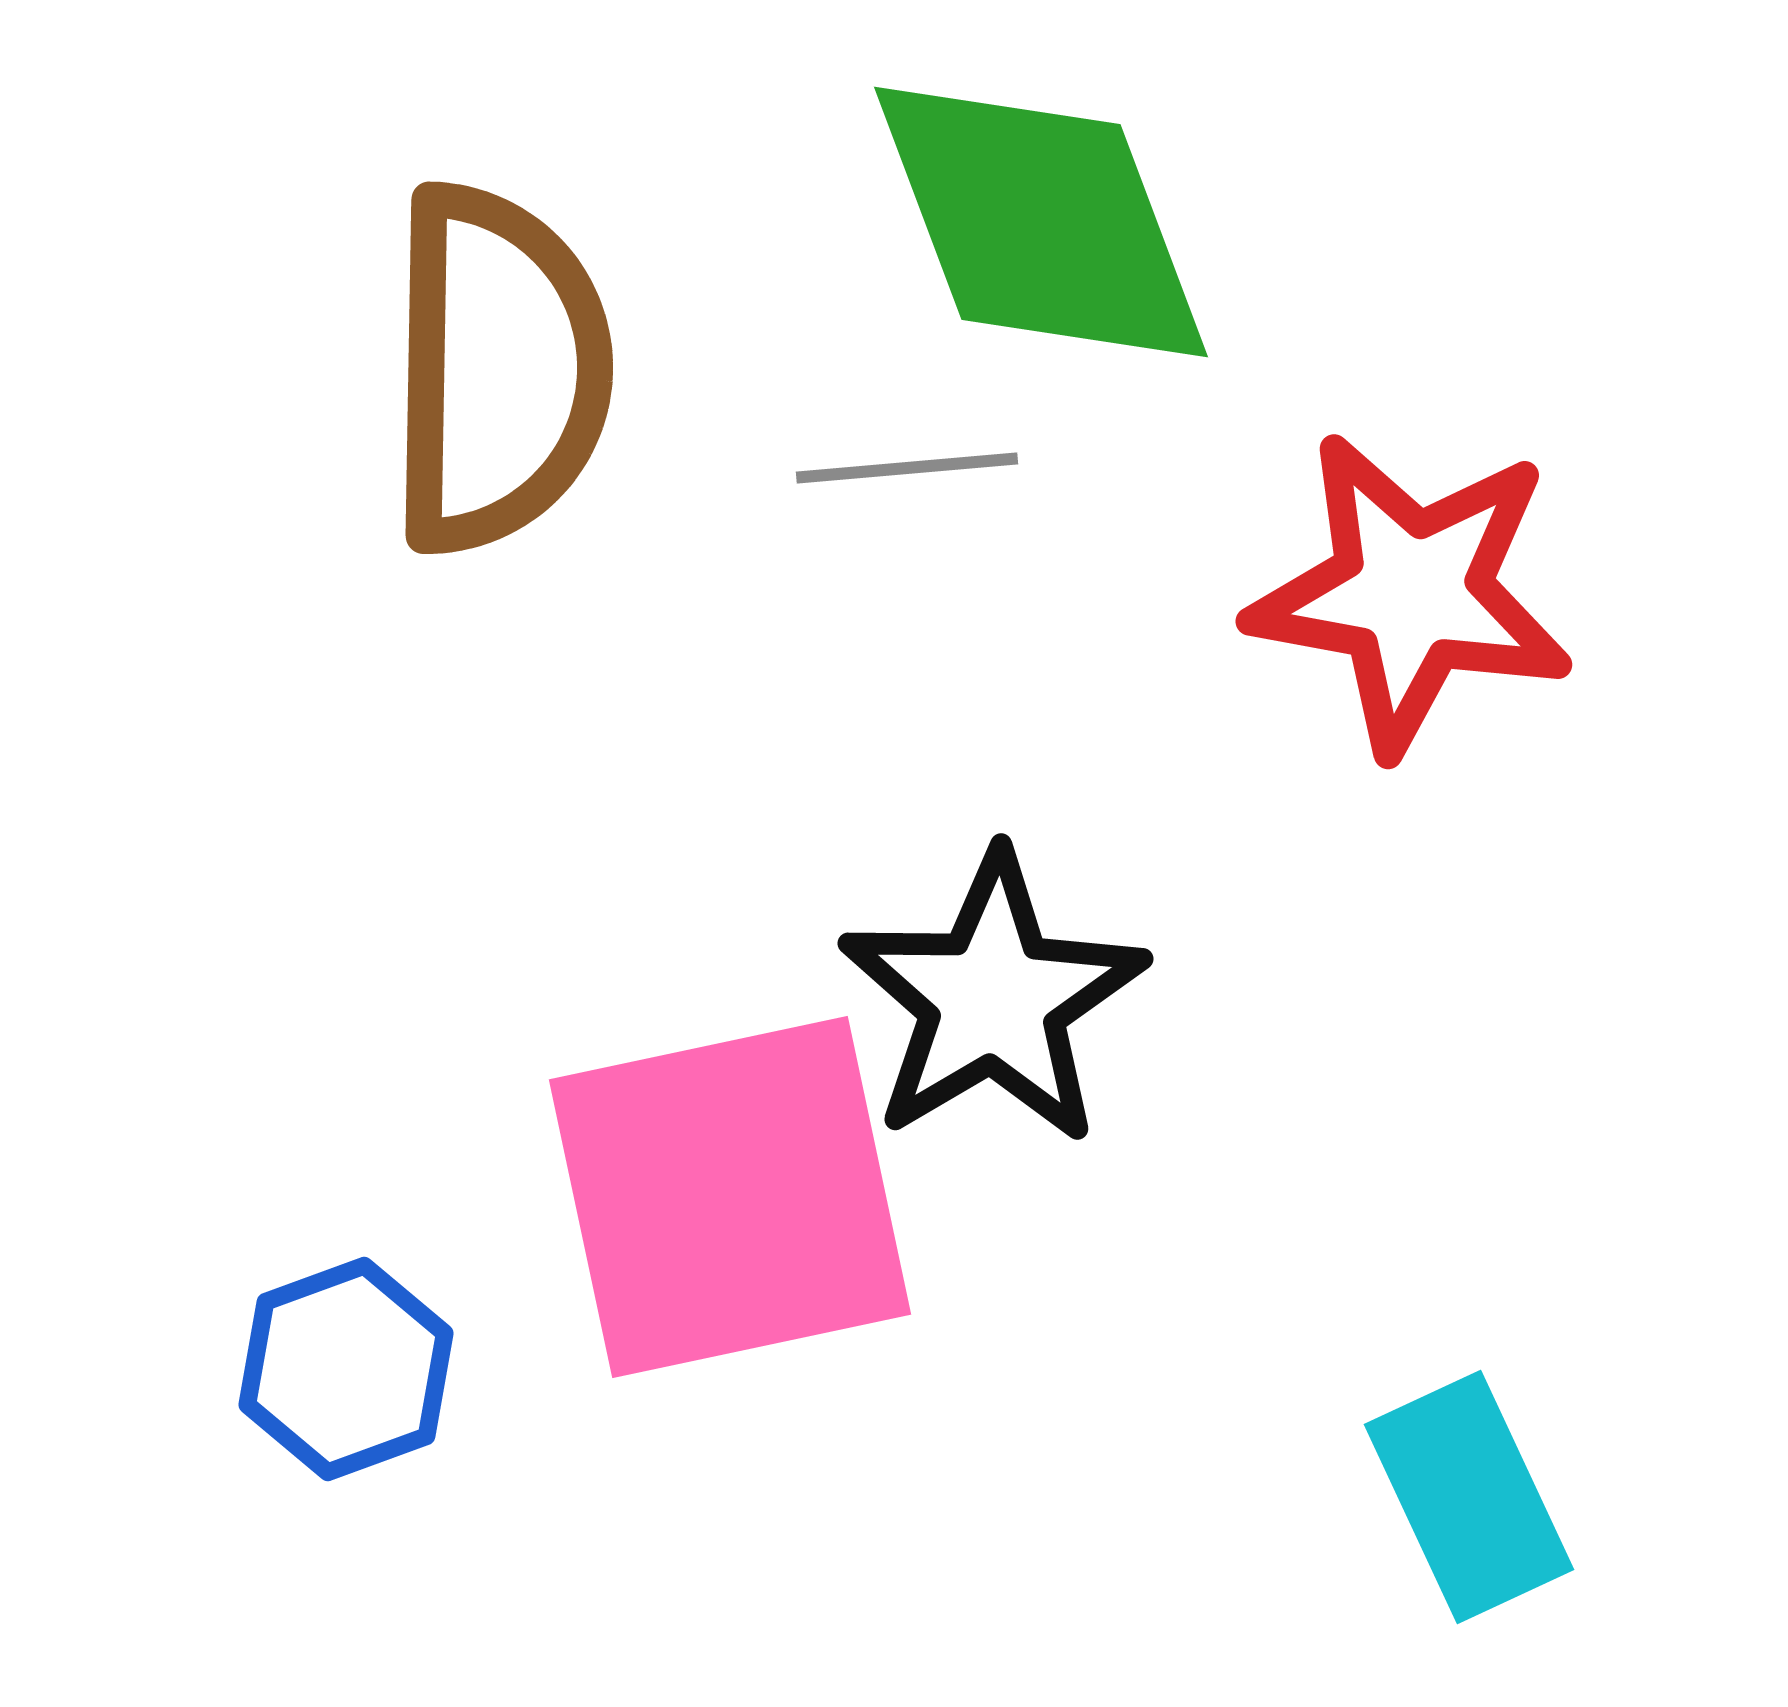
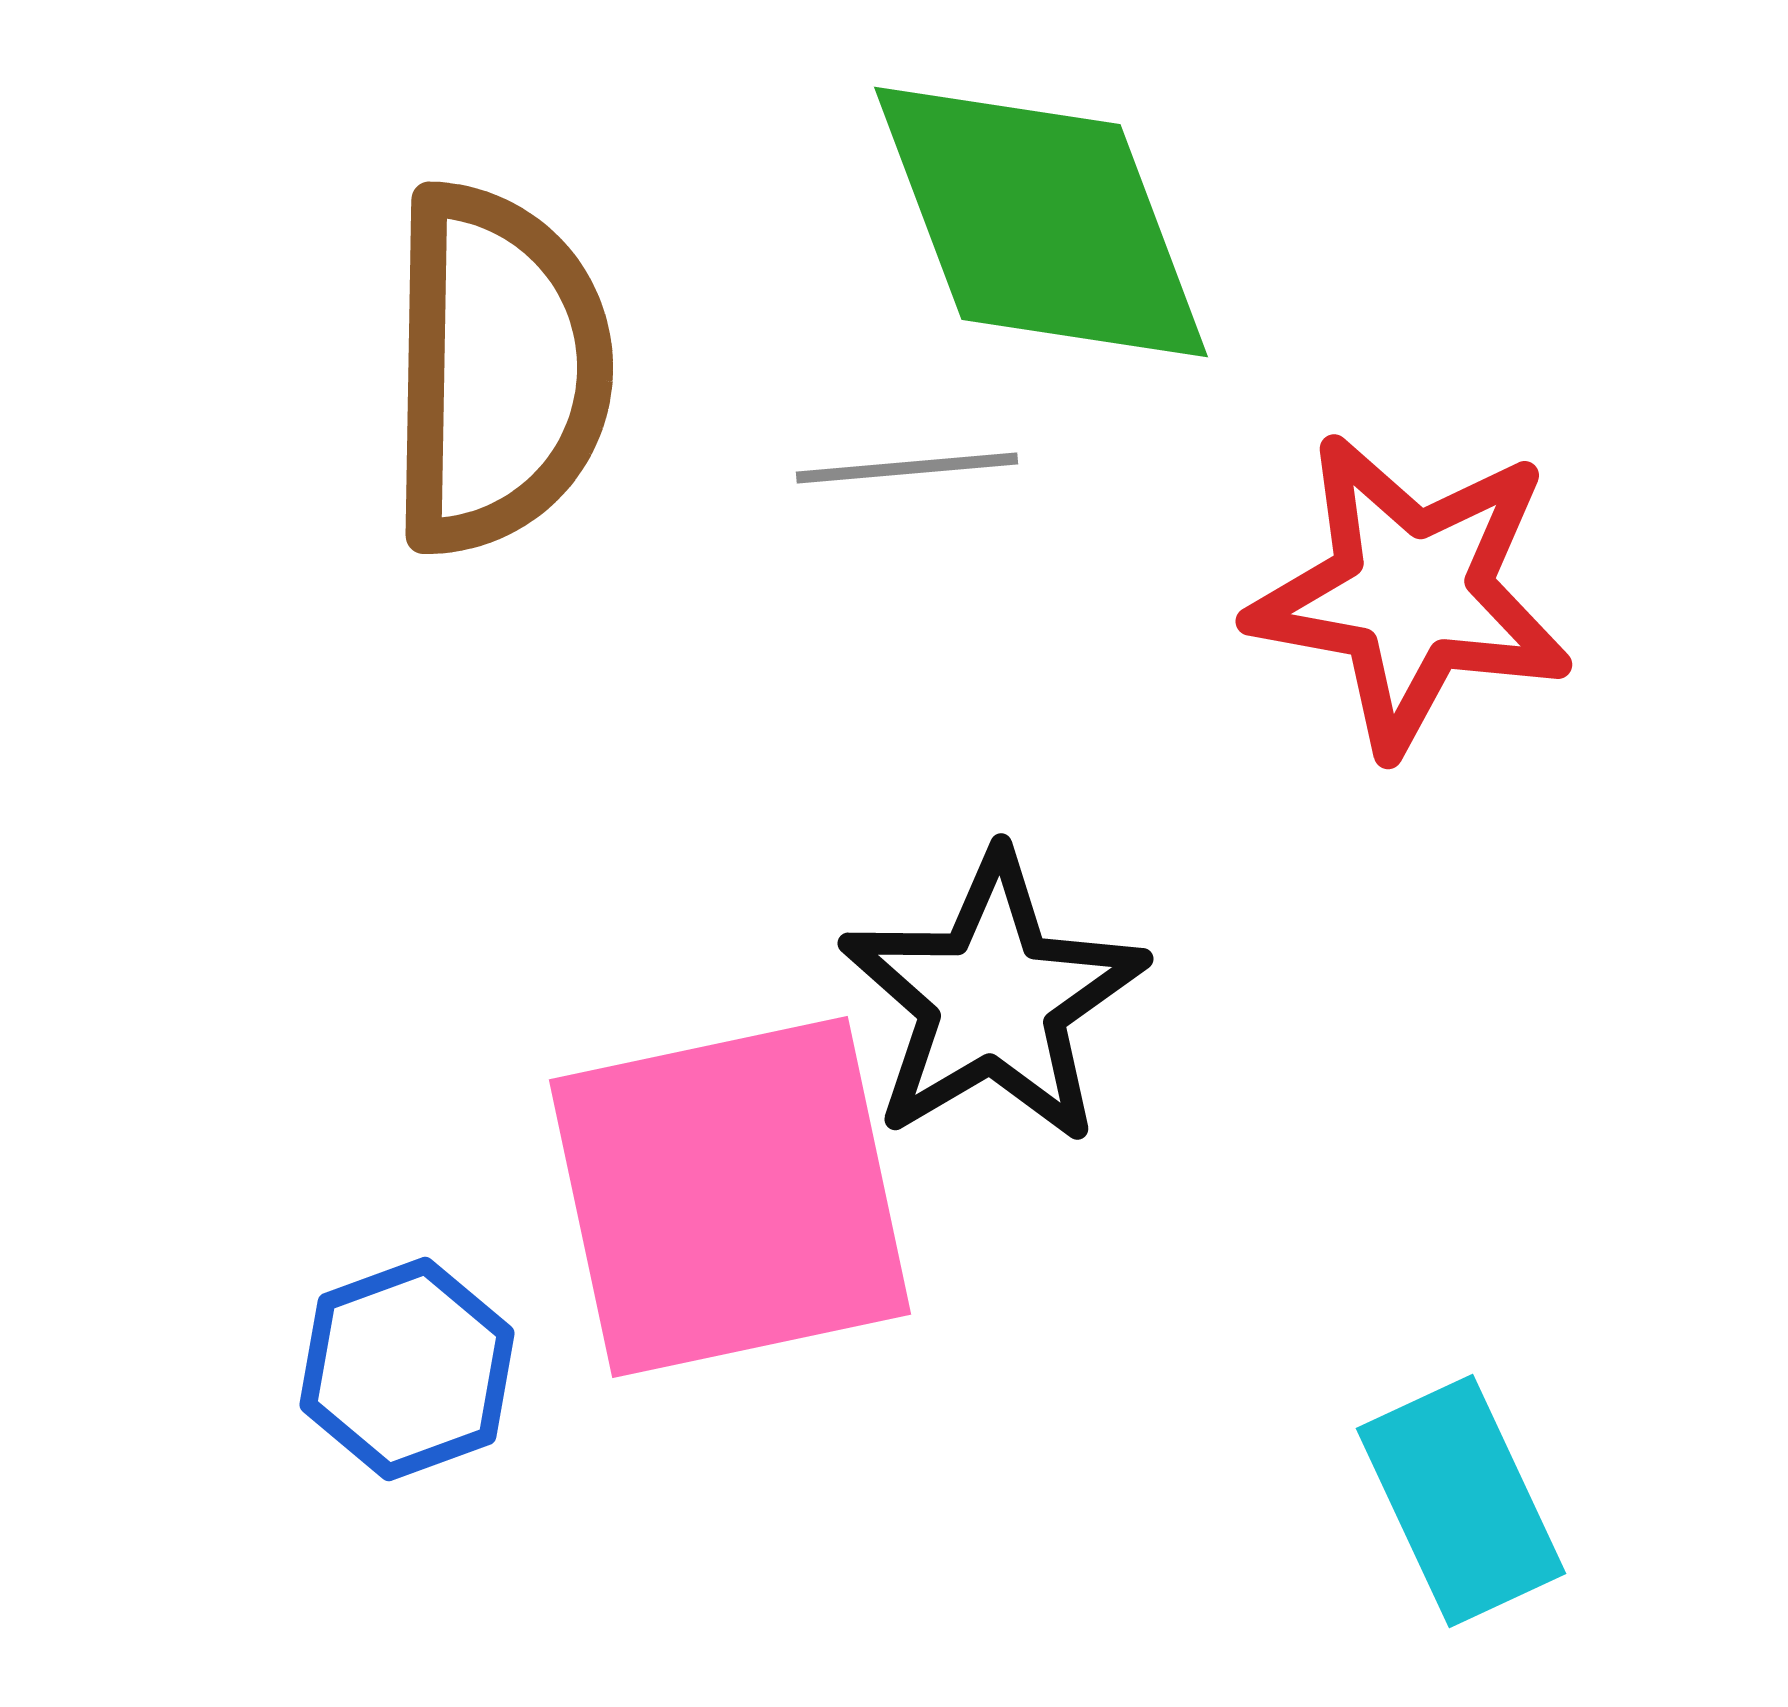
blue hexagon: moved 61 px right
cyan rectangle: moved 8 px left, 4 px down
